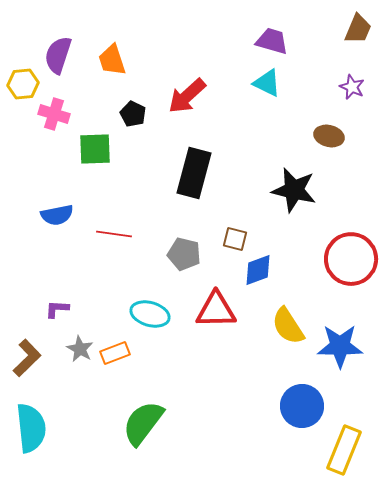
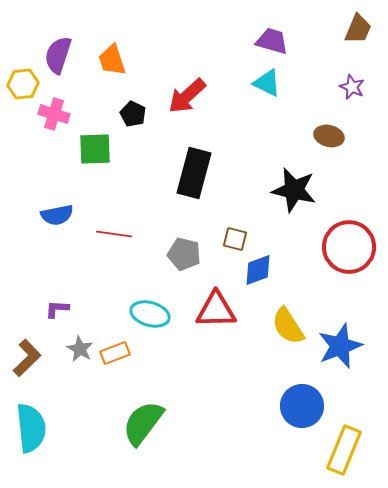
red circle: moved 2 px left, 12 px up
blue star: rotated 21 degrees counterclockwise
